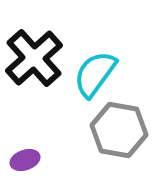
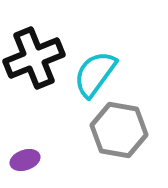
black cross: rotated 20 degrees clockwise
